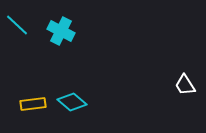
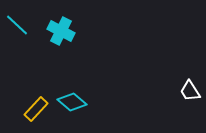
white trapezoid: moved 5 px right, 6 px down
yellow rectangle: moved 3 px right, 5 px down; rotated 40 degrees counterclockwise
